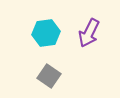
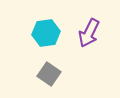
gray square: moved 2 px up
